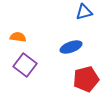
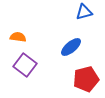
blue ellipse: rotated 20 degrees counterclockwise
